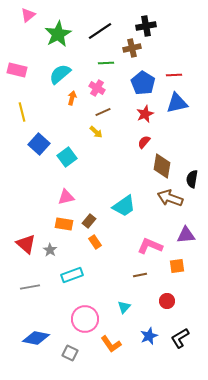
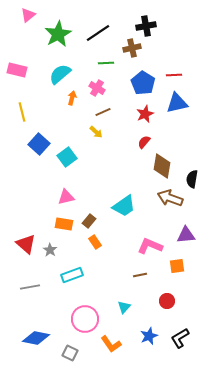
black line at (100, 31): moved 2 px left, 2 px down
